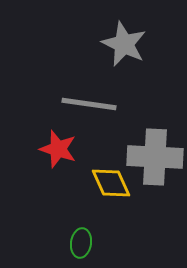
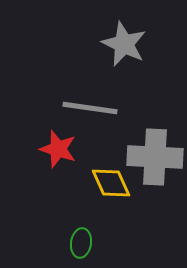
gray line: moved 1 px right, 4 px down
